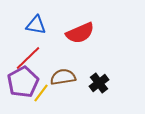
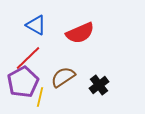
blue triangle: rotated 20 degrees clockwise
brown semicircle: rotated 25 degrees counterclockwise
black cross: moved 2 px down
yellow line: moved 1 px left, 4 px down; rotated 24 degrees counterclockwise
